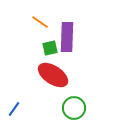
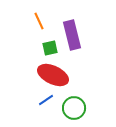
orange line: moved 1 px left, 1 px up; rotated 30 degrees clockwise
purple rectangle: moved 5 px right, 2 px up; rotated 16 degrees counterclockwise
red ellipse: rotated 8 degrees counterclockwise
blue line: moved 32 px right, 9 px up; rotated 21 degrees clockwise
